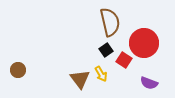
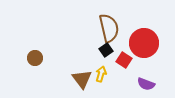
brown semicircle: moved 1 px left, 6 px down
brown circle: moved 17 px right, 12 px up
yellow arrow: rotated 133 degrees counterclockwise
brown triangle: moved 2 px right
purple semicircle: moved 3 px left, 1 px down
